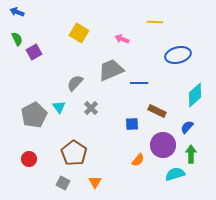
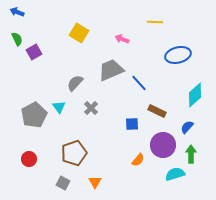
blue line: rotated 48 degrees clockwise
brown pentagon: rotated 20 degrees clockwise
